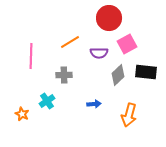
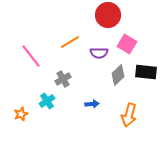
red circle: moved 1 px left, 3 px up
pink square: rotated 30 degrees counterclockwise
pink line: rotated 40 degrees counterclockwise
gray cross: moved 1 px left, 4 px down; rotated 28 degrees counterclockwise
blue arrow: moved 2 px left
orange star: moved 1 px left; rotated 24 degrees clockwise
